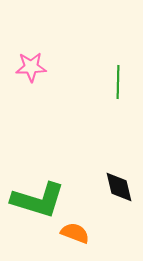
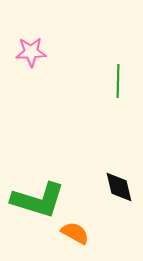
pink star: moved 15 px up
green line: moved 1 px up
orange semicircle: rotated 8 degrees clockwise
